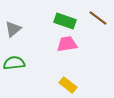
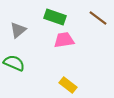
green rectangle: moved 10 px left, 4 px up
gray triangle: moved 5 px right, 1 px down
pink trapezoid: moved 3 px left, 4 px up
green semicircle: rotated 30 degrees clockwise
